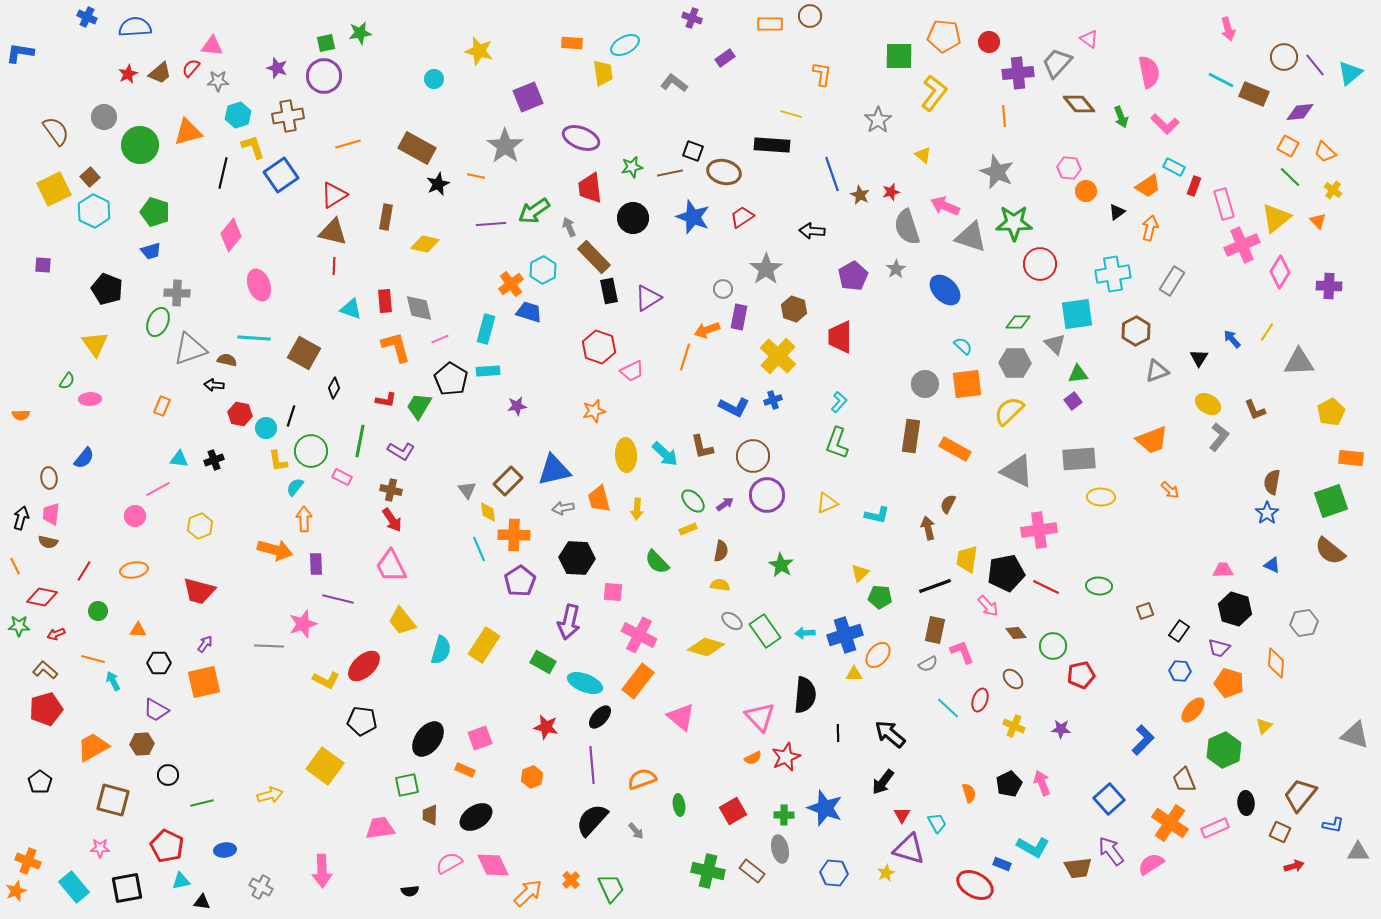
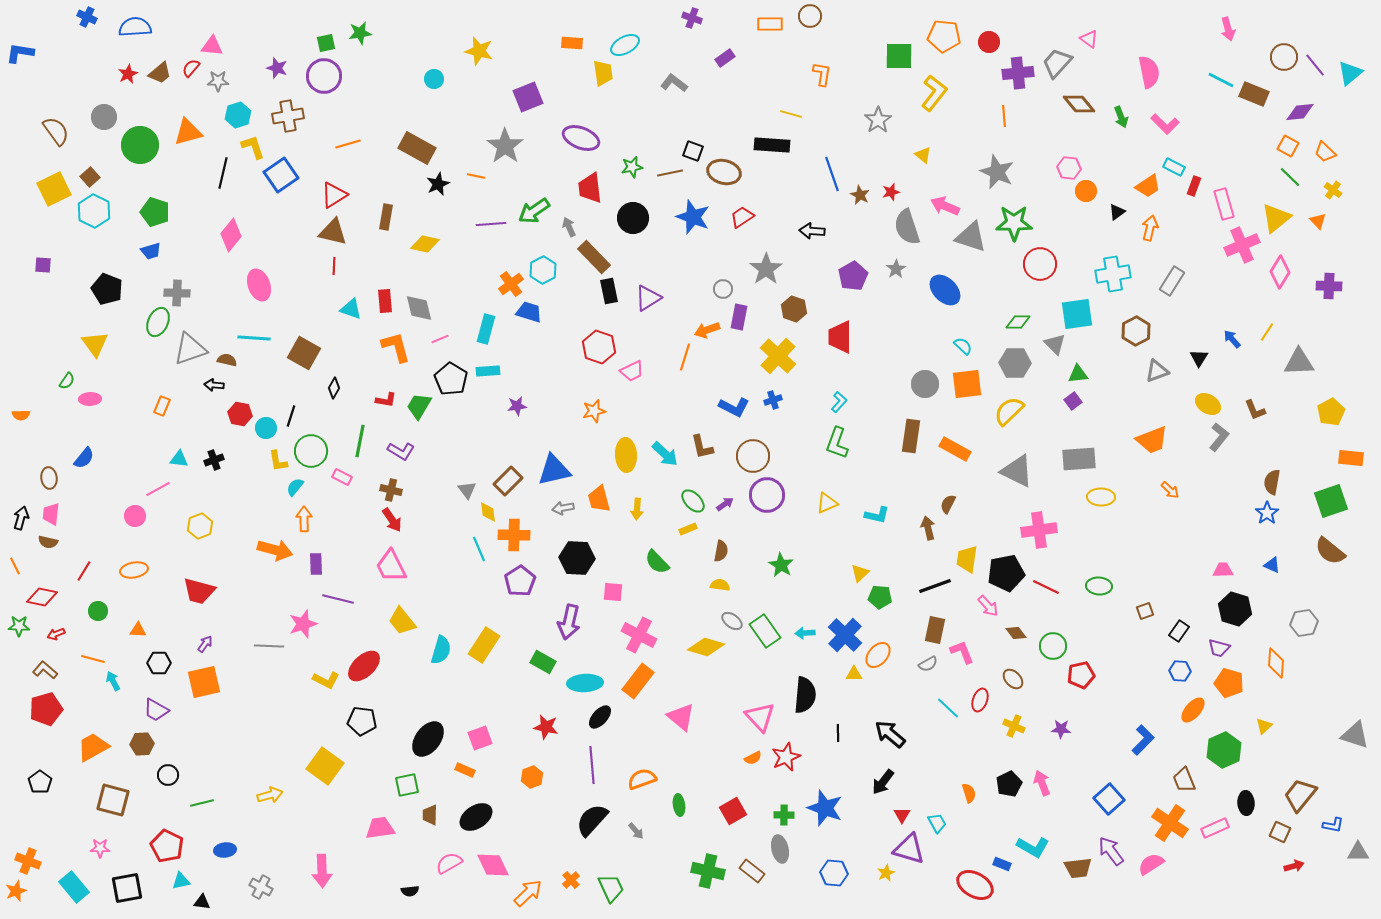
blue cross at (845, 635): rotated 28 degrees counterclockwise
cyan ellipse at (585, 683): rotated 24 degrees counterclockwise
